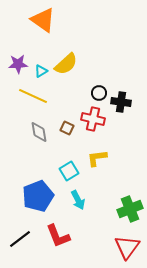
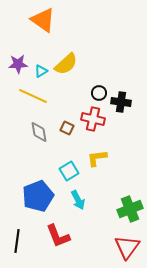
black line: moved 3 px left, 2 px down; rotated 45 degrees counterclockwise
